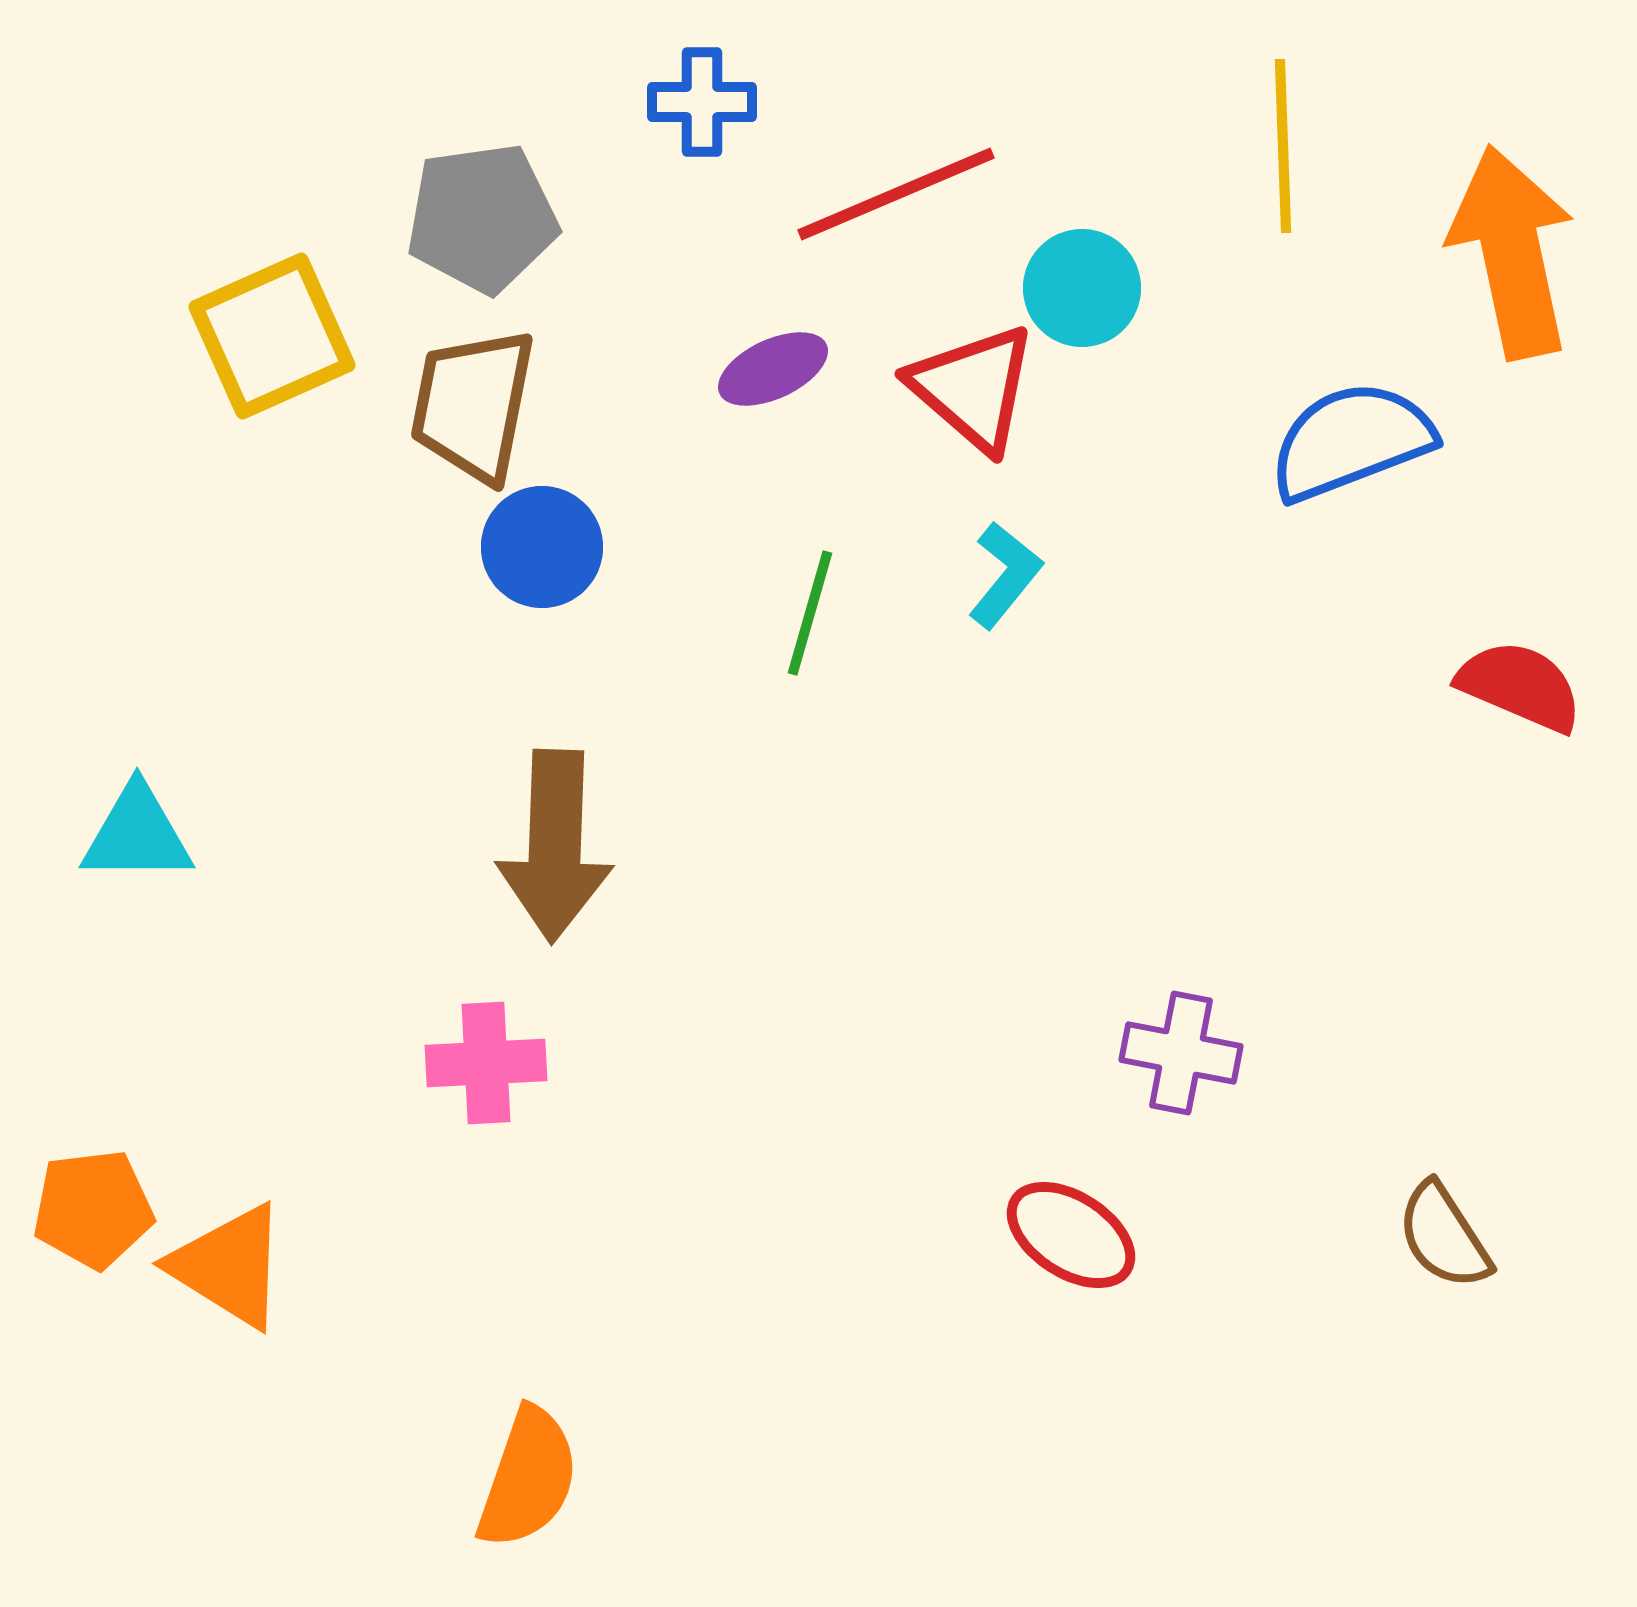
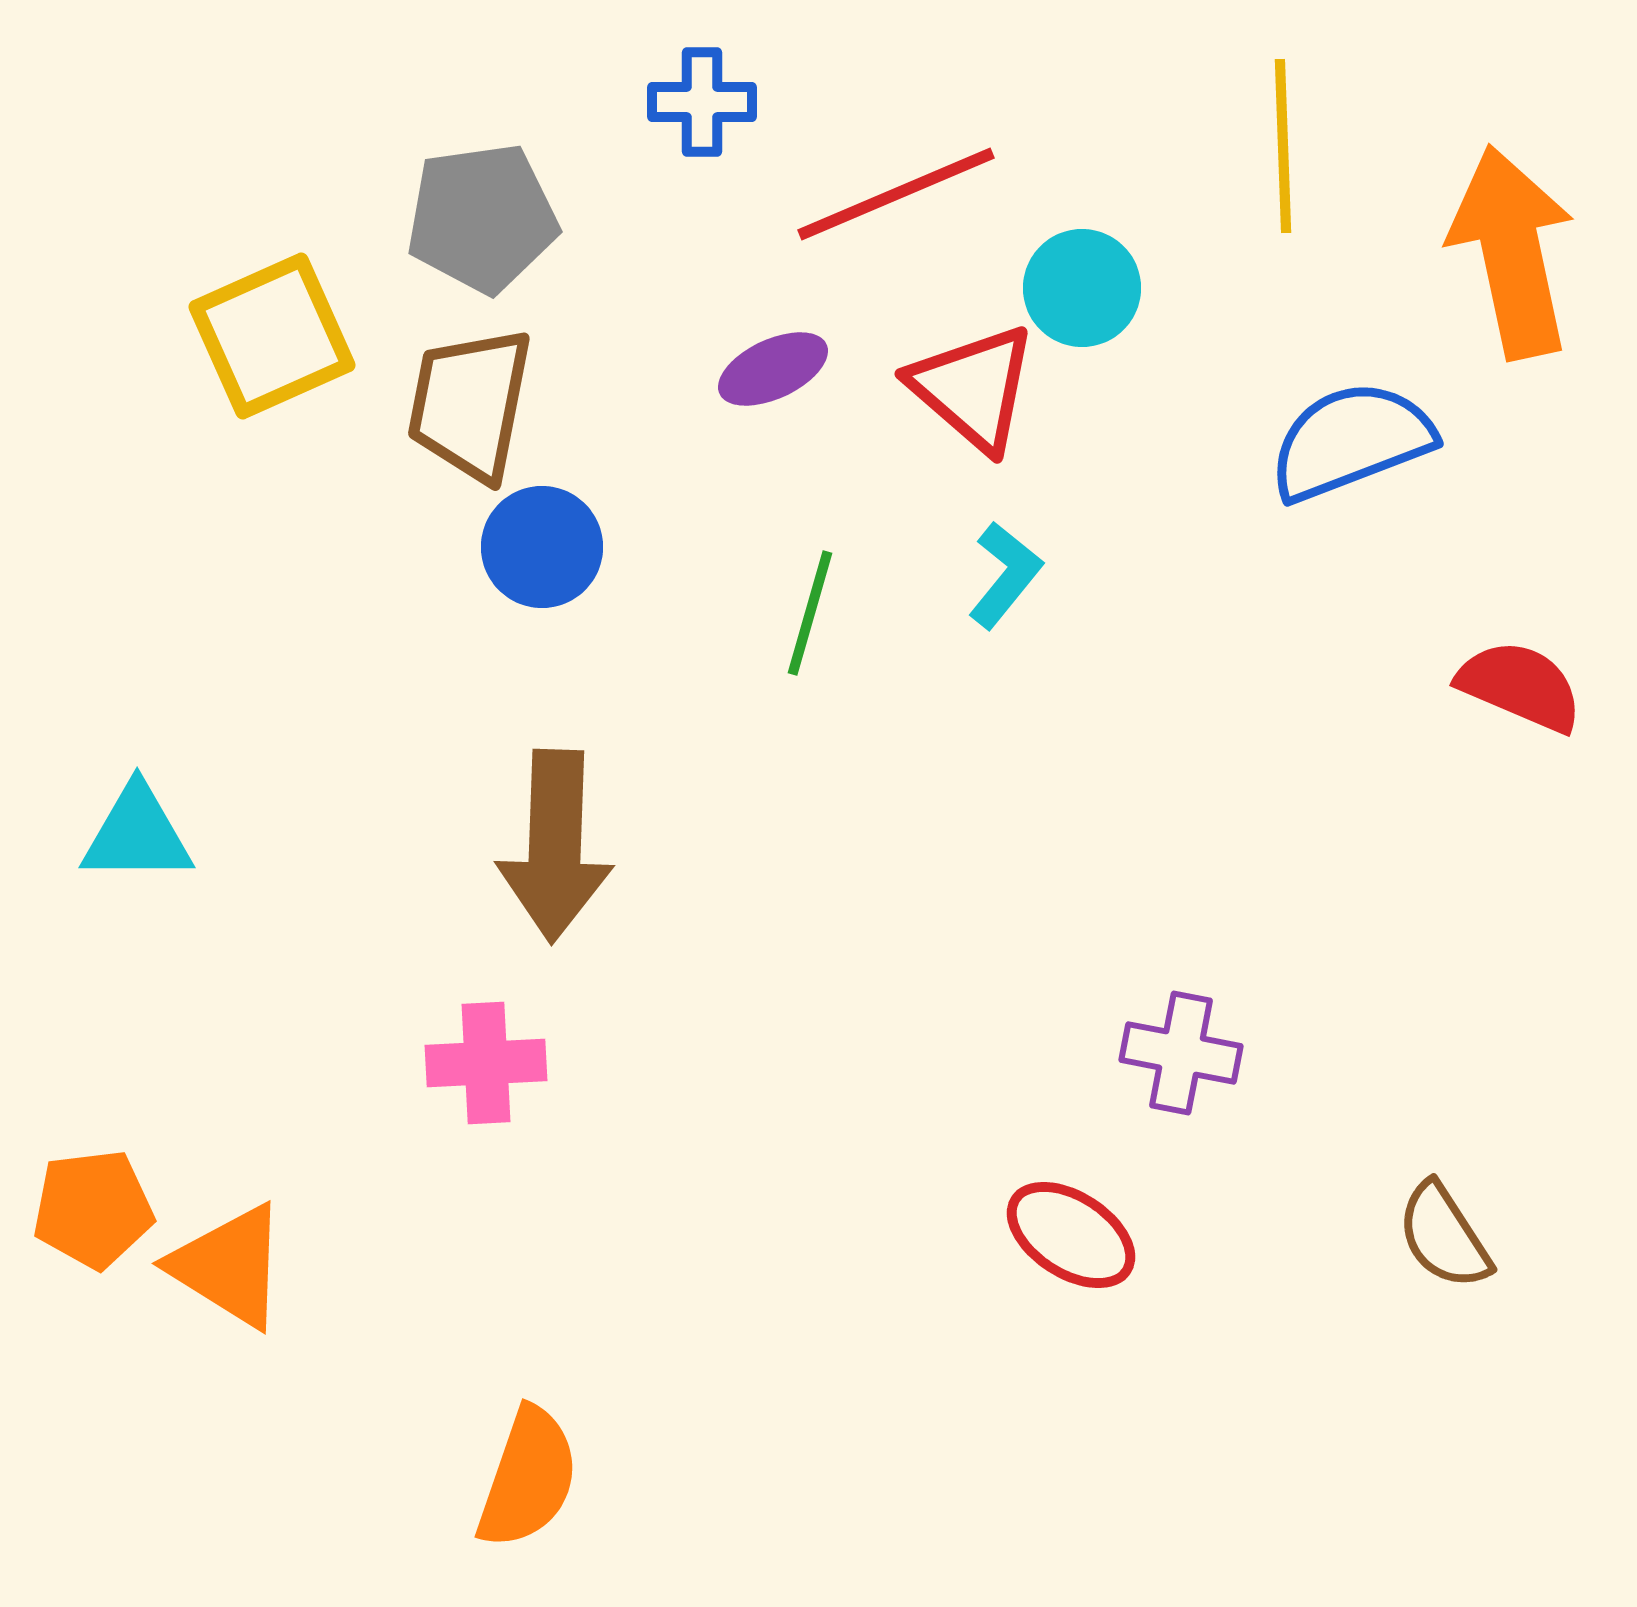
brown trapezoid: moved 3 px left, 1 px up
